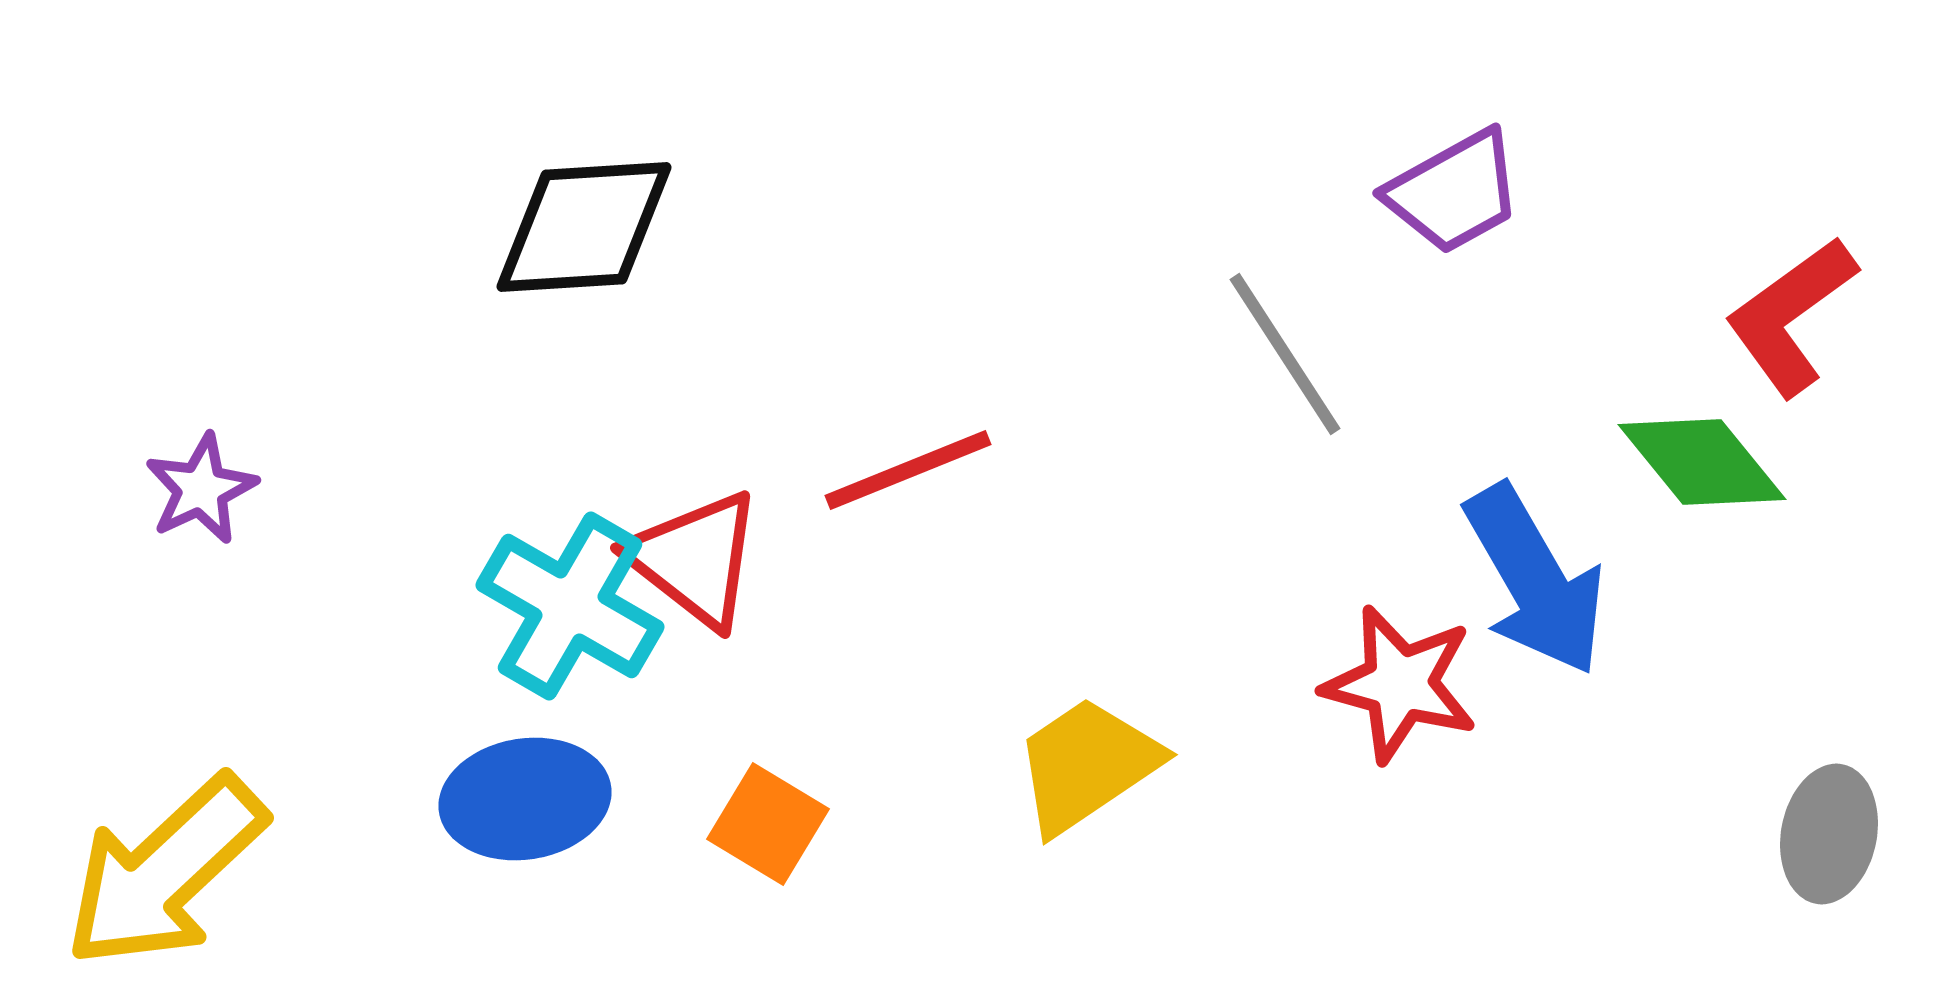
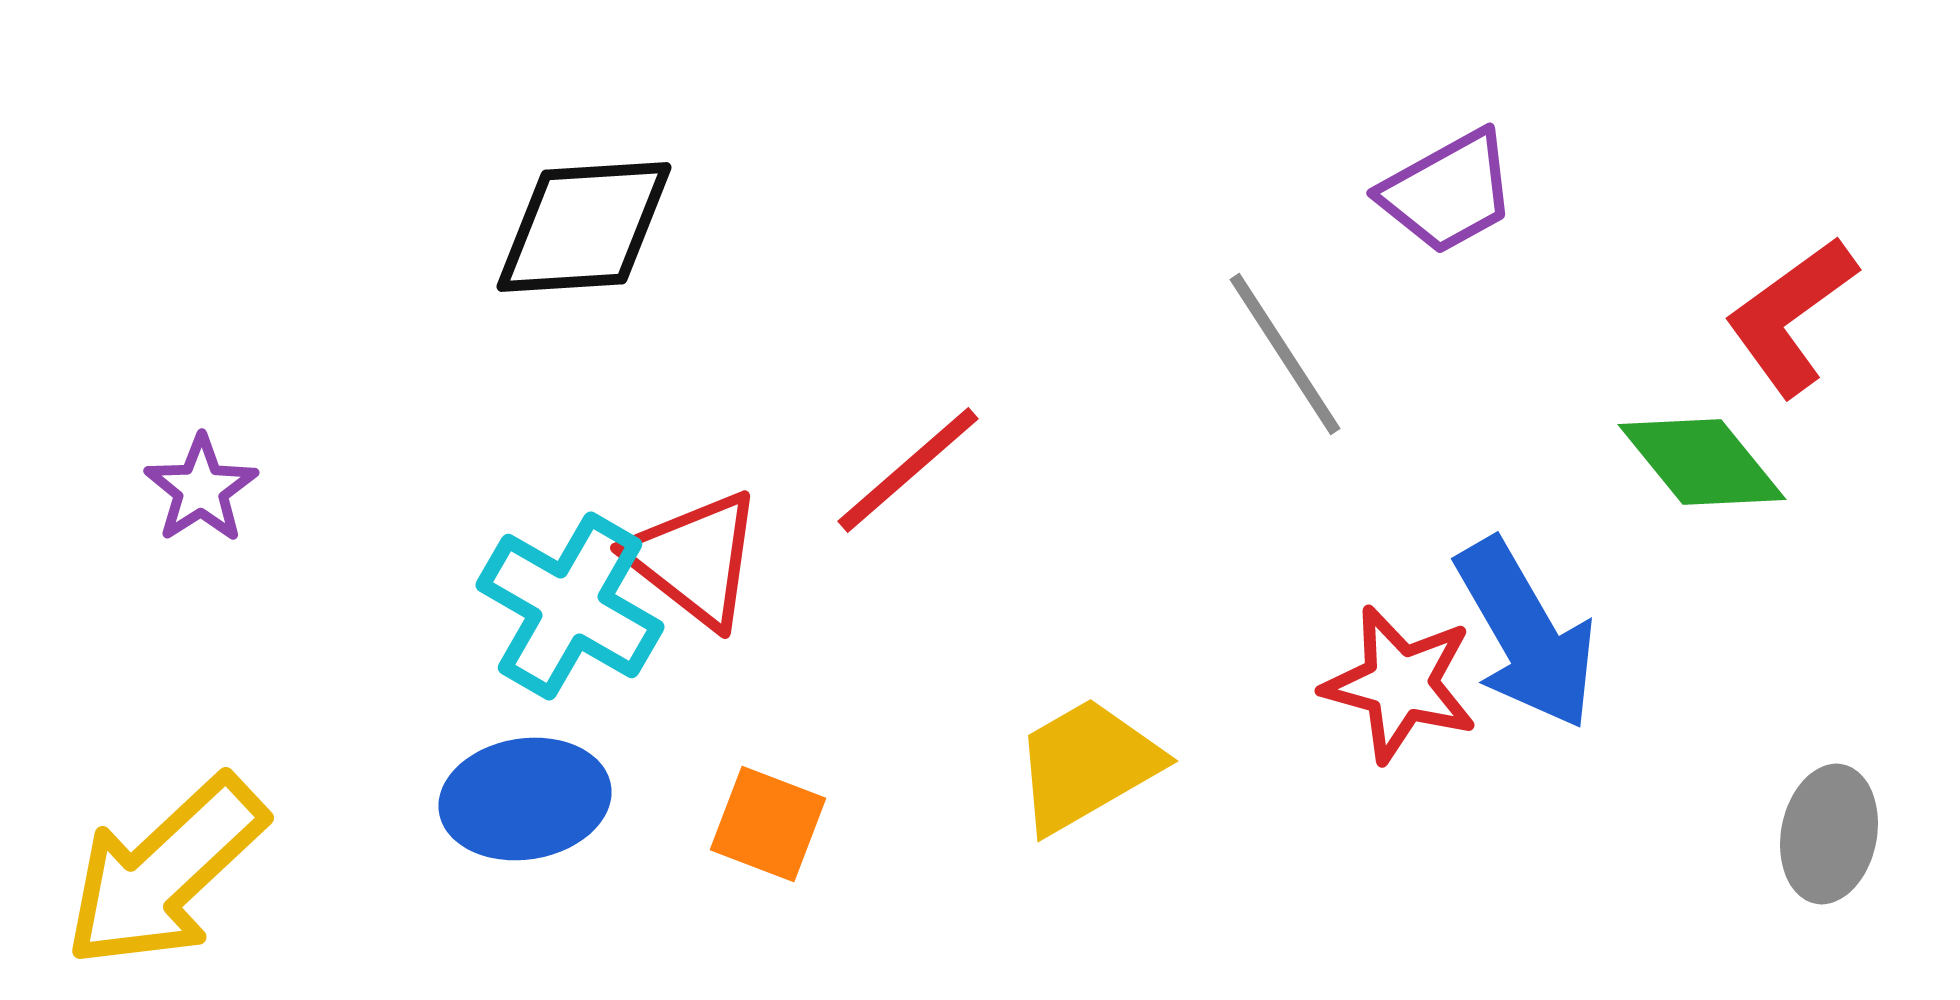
purple trapezoid: moved 6 px left
red line: rotated 19 degrees counterclockwise
purple star: rotated 8 degrees counterclockwise
blue arrow: moved 9 px left, 54 px down
yellow trapezoid: rotated 4 degrees clockwise
orange square: rotated 10 degrees counterclockwise
